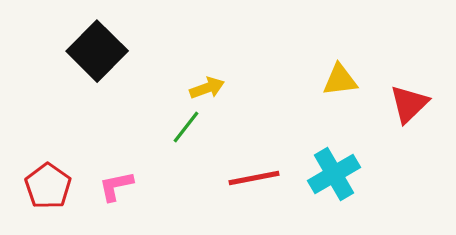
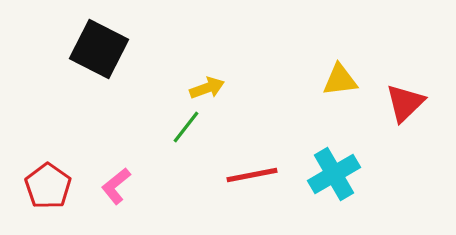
black square: moved 2 px right, 2 px up; rotated 18 degrees counterclockwise
red triangle: moved 4 px left, 1 px up
red line: moved 2 px left, 3 px up
pink L-shape: rotated 27 degrees counterclockwise
